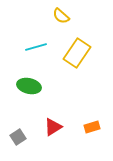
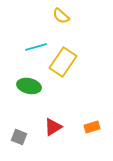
yellow rectangle: moved 14 px left, 9 px down
gray square: moved 1 px right; rotated 35 degrees counterclockwise
